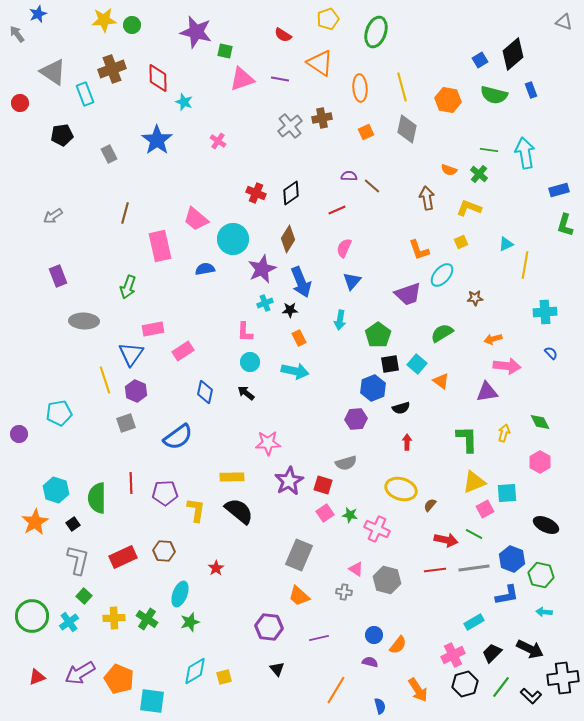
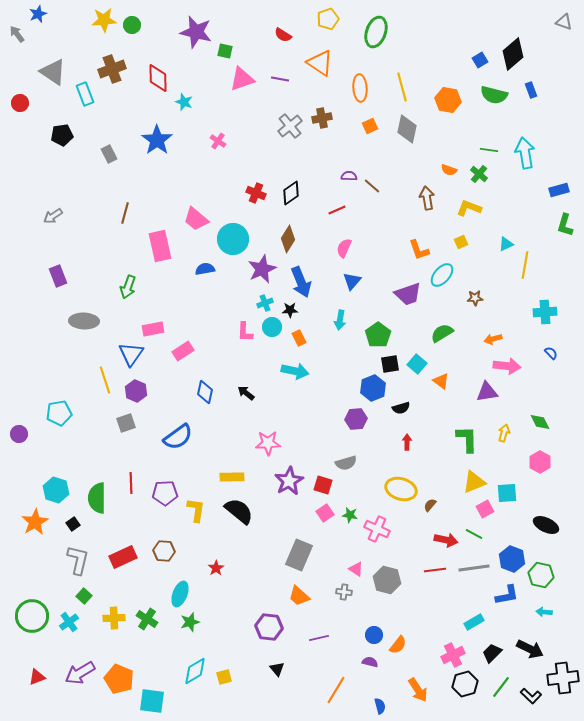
orange square at (366, 132): moved 4 px right, 6 px up
cyan circle at (250, 362): moved 22 px right, 35 px up
